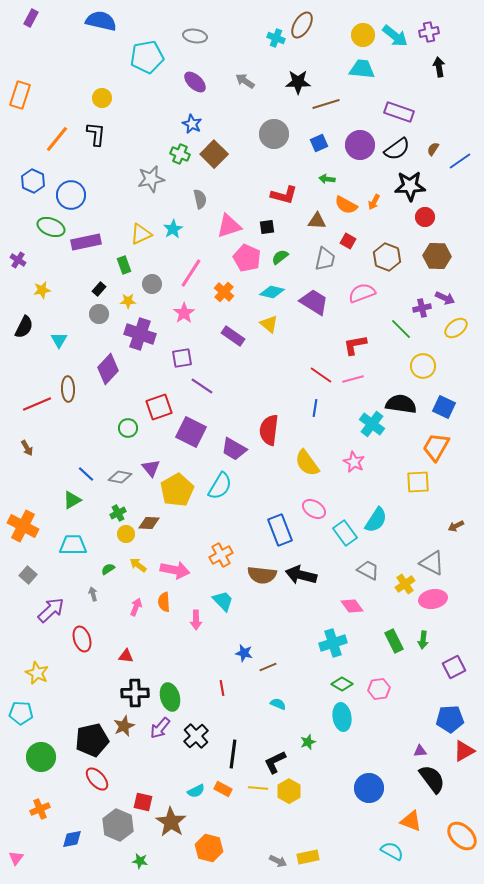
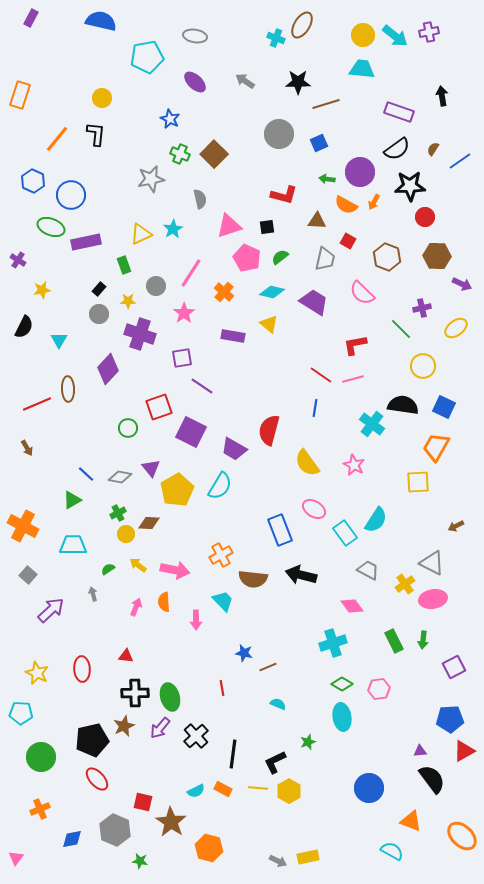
black arrow at (439, 67): moved 3 px right, 29 px down
blue star at (192, 124): moved 22 px left, 5 px up
gray circle at (274, 134): moved 5 px right
purple circle at (360, 145): moved 27 px down
gray circle at (152, 284): moved 4 px right, 2 px down
pink semicircle at (362, 293): rotated 116 degrees counterclockwise
purple arrow at (445, 298): moved 17 px right, 14 px up
purple rectangle at (233, 336): rotated 25 degrees counterclockwise
black semicircle at (401, 404): moved 2 px right, 1 px down
red semicircle at (269, 430): rotated 8 degrees clockwise
pink star at (354, 462): moved 3 px down
brown semicircle at (262, 575): moved 9 px left, 4 px down
red ellipse at (82, 639): moved 30 px down; rotated 15 degrees clockwise
gray hexagon at (118, 825): moved 3 px left, 5 px down
